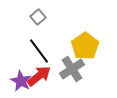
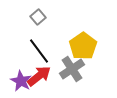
yellow pentagon: moved 2 px left
